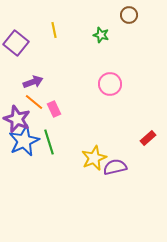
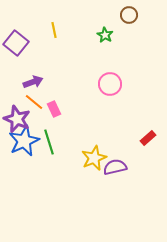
green star: moved 4 px right; rotated 14 degrees clockwise
